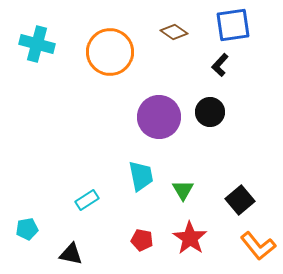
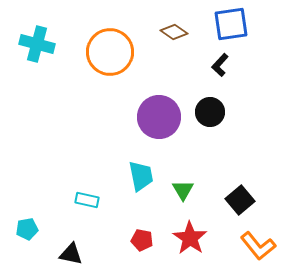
blue square: moved 2 px left, 1 px up
cyan rectangle: rotated 45 degrees clockwise
